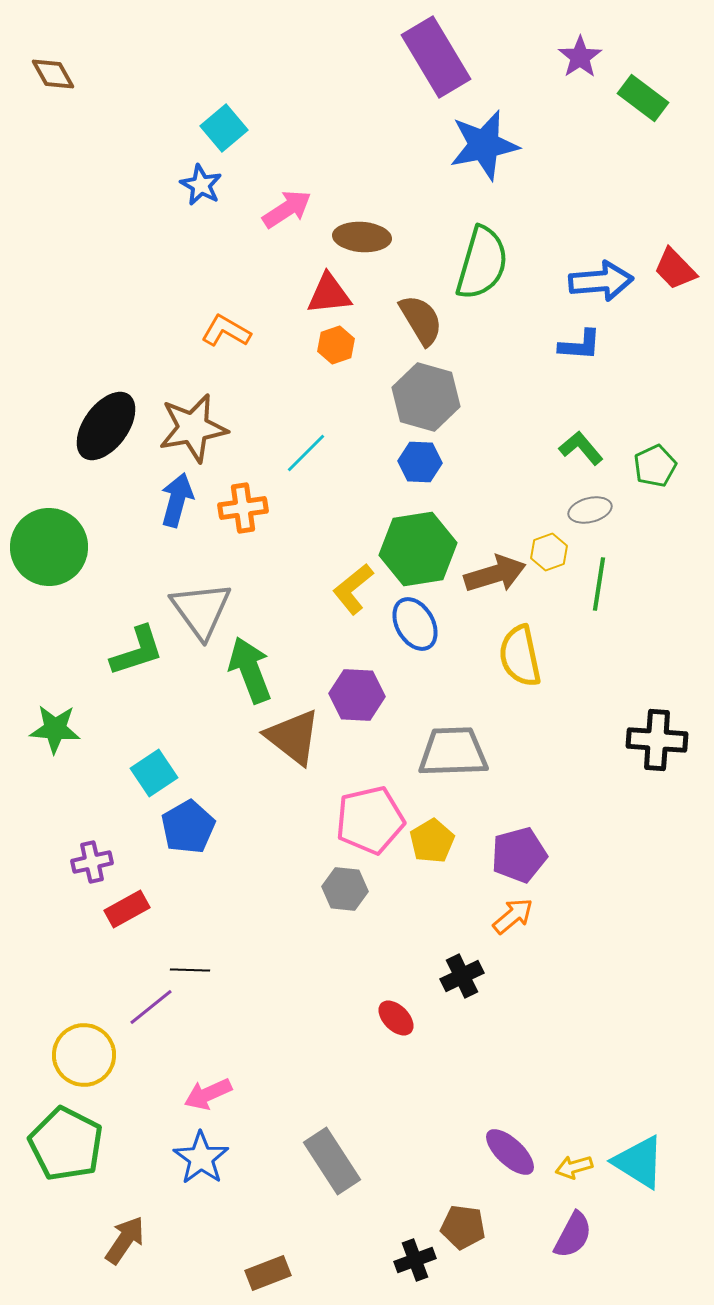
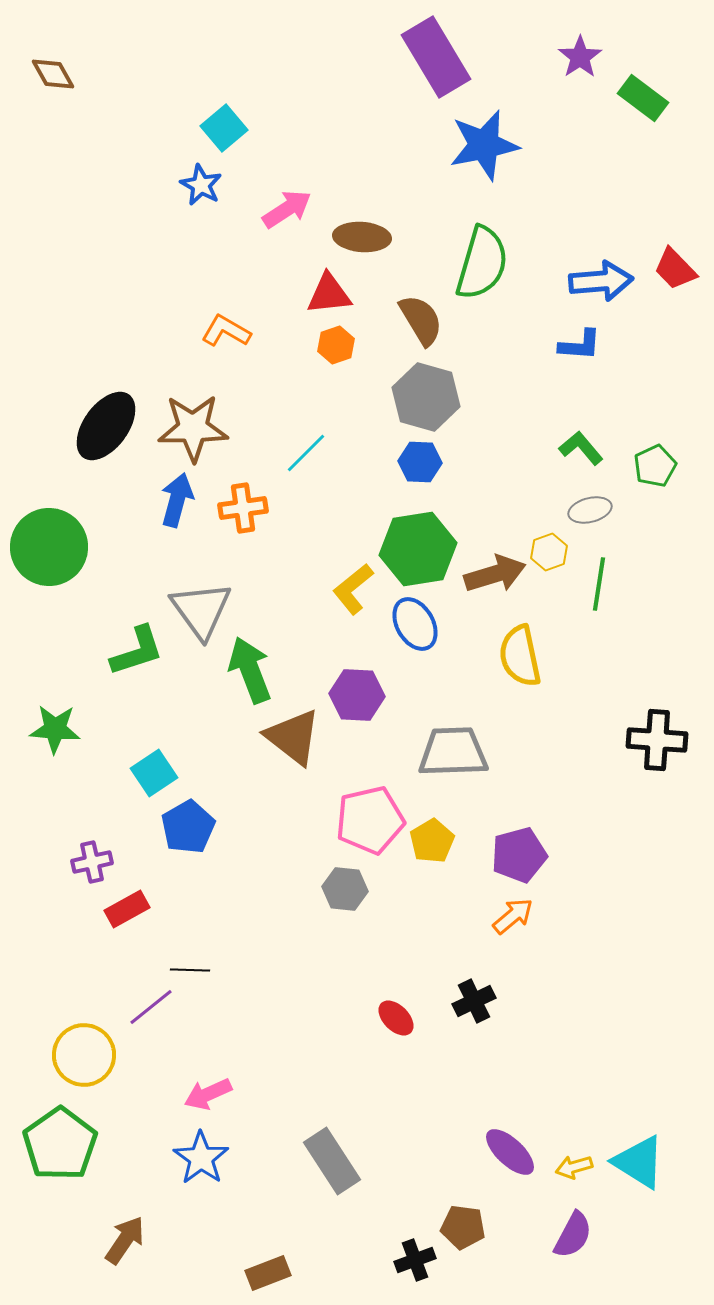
brown star at (193, 428): rotated 10 degrees clockwise
black cross at (462, 976): moved 12 px right, 25 px down
green pentagon at (66, 1144): moved 6 px left; rotated 10 degrees clockwise
